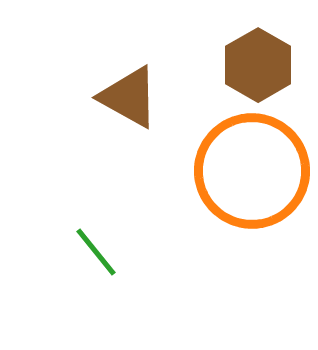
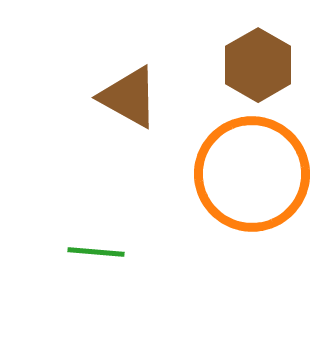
orange circle: moved 3 px down
green line: rotated 46 degrees counterclockwise
